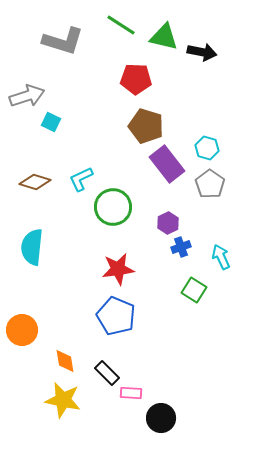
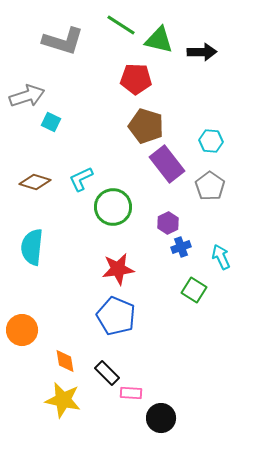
green triangle: moved 5 px left, 3 px down
black arrow: rotated 12 degrees counterclockwise
cyan hexagon: moved 4 px right, 7 px up; rotated 10 degrees counterclockwise
gray pentagon: moved 2 px down
